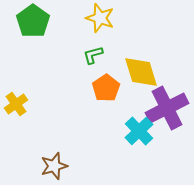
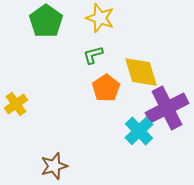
green pentagon: moved 13 px right
